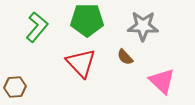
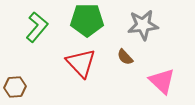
gray star: moved 1 px up; rotated 8 degrees counterclockwise
